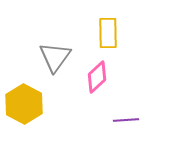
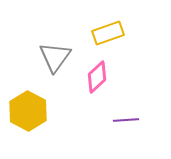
yellow rectangle: rotated 72 degrees clockwise
yellow hexagon: moved 4 px right, 7 px down
